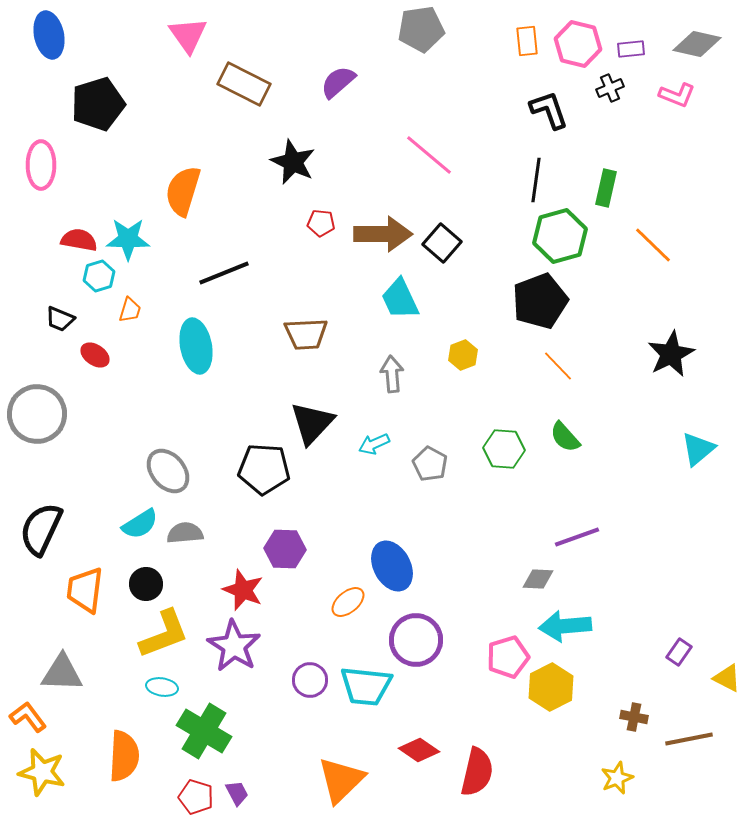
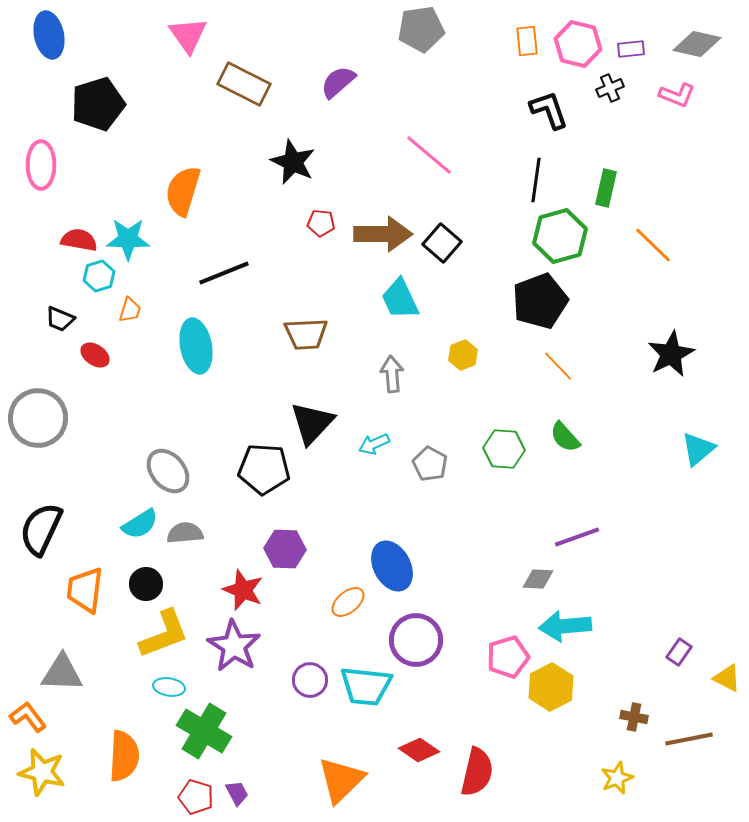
gray circle at (37, 414): moved 1 px right, 4 px down
cyan ellipse at (162, 687): moved 7 px right
